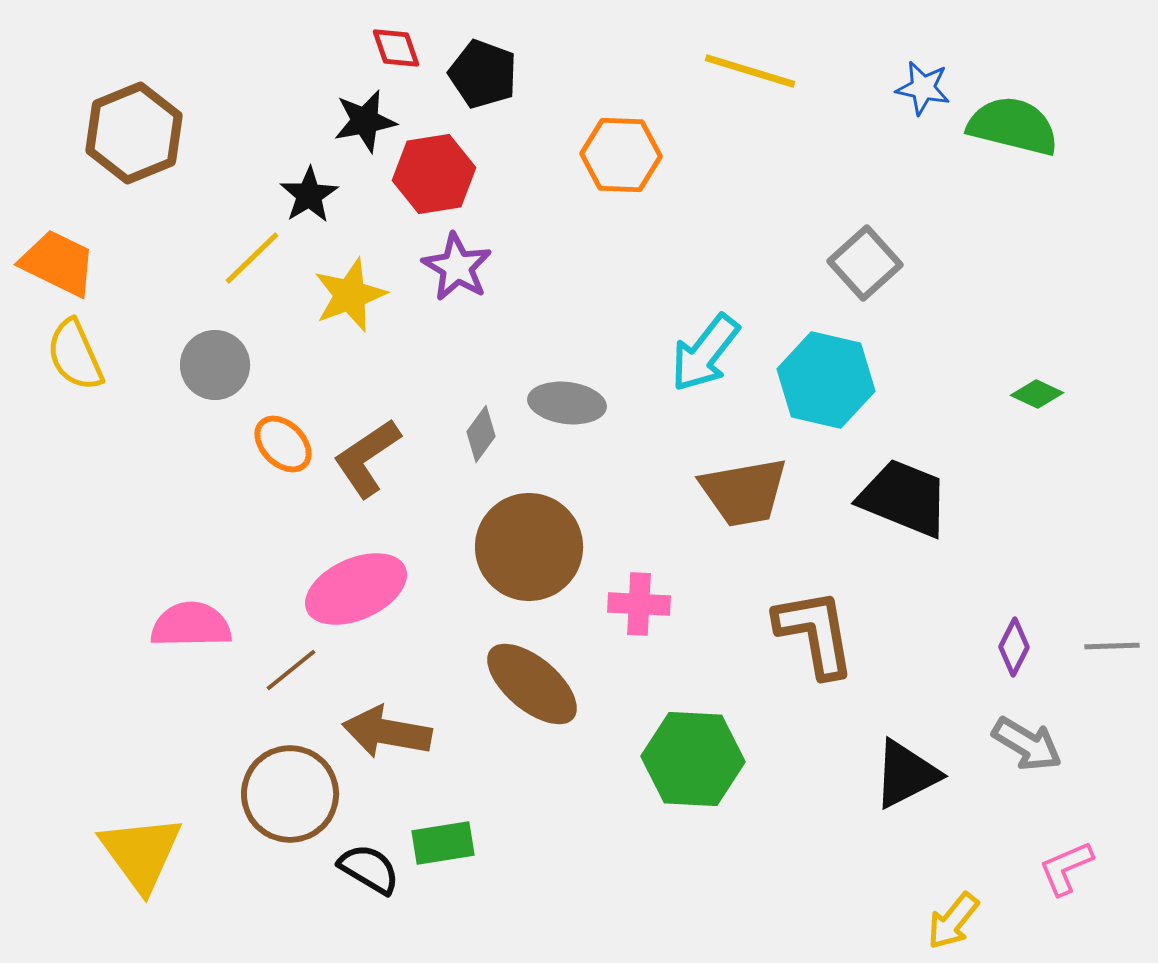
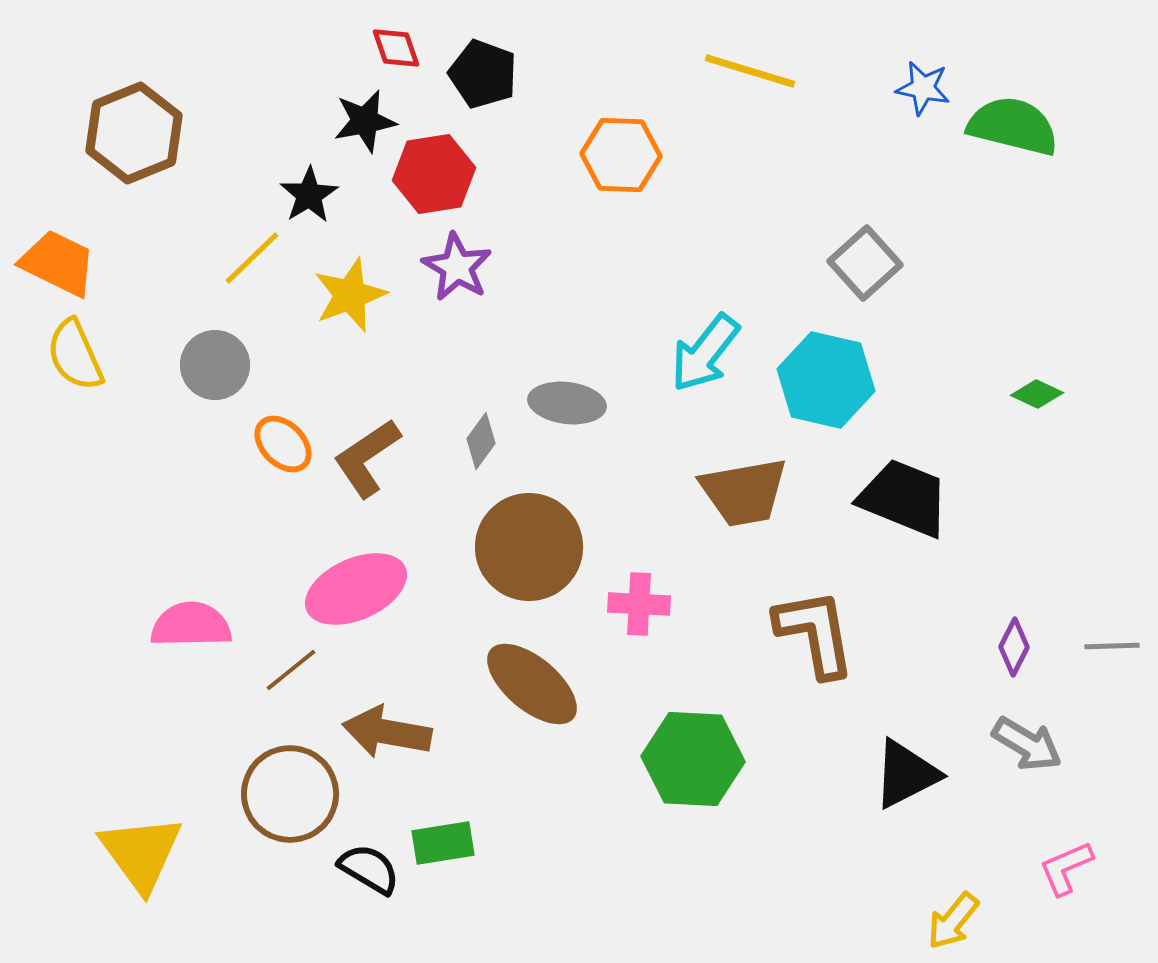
gray diamond at (481, 434): moved 7 px down
